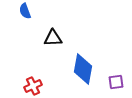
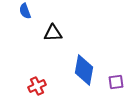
black triangle: moved 5 px up
blue diamond: moved 1 px right, 1 px down
red cross: moved 4 px right
